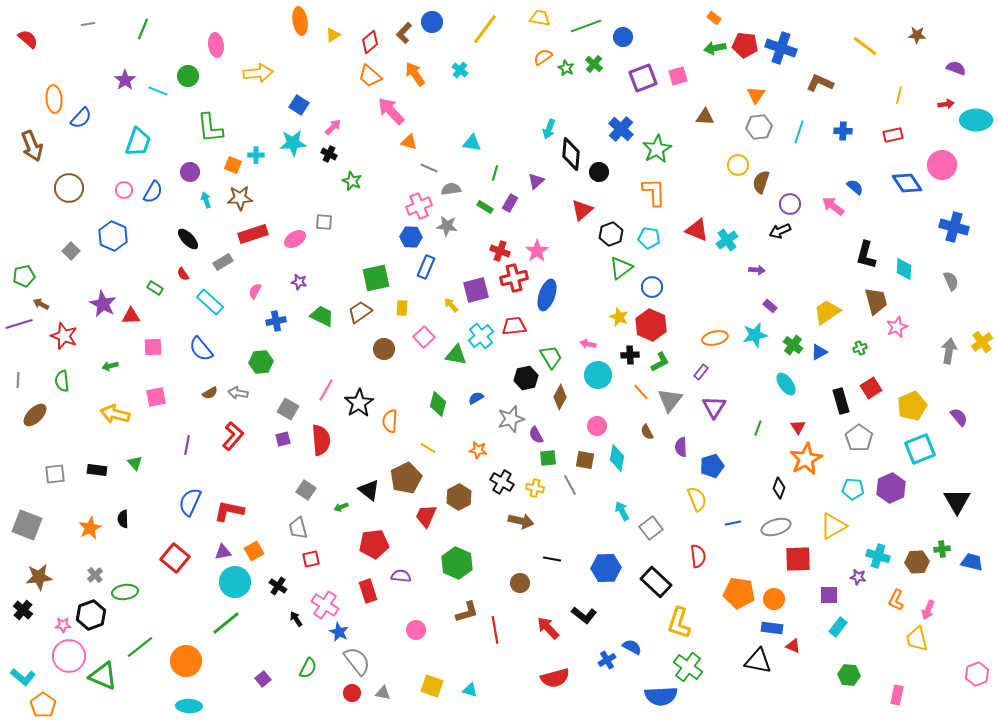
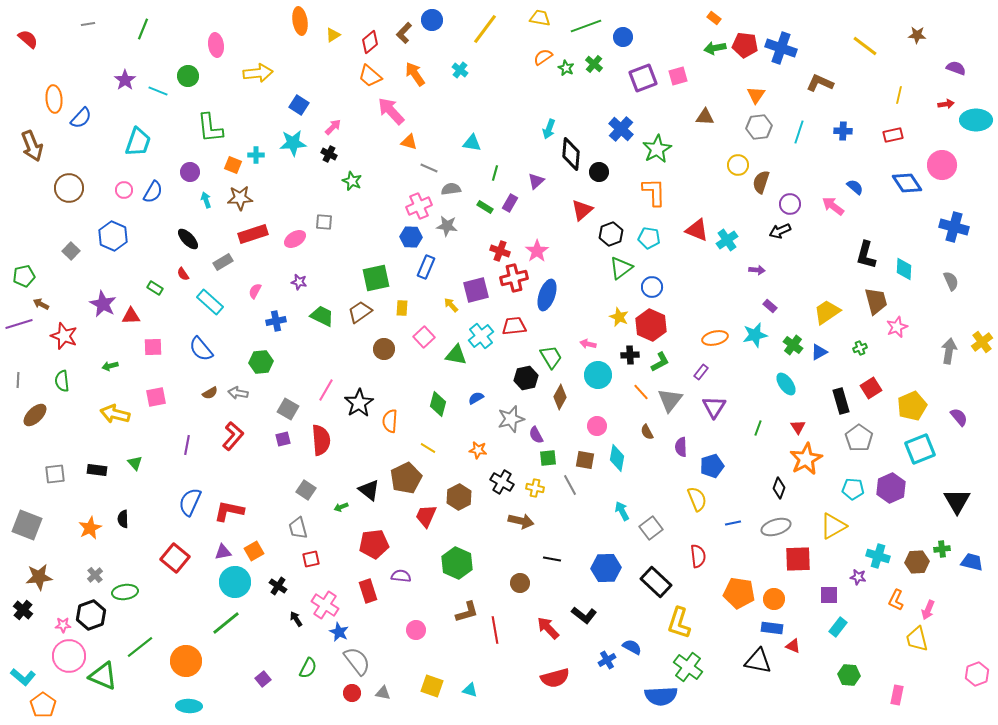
blue circle at (432, 22): moved 2 px up
